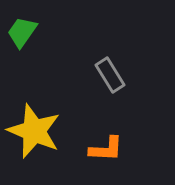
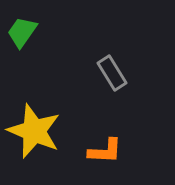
gray rectangle: moved 2 px right, 2 px up
orange L-shape: moved 1 px left, 2 px down
